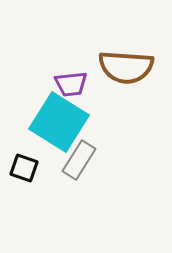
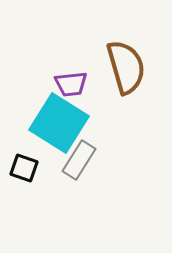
brown semicircle: rotated 110 degrees counterclockwise
cyan square: moved 1 px down
